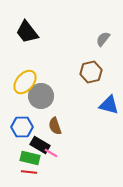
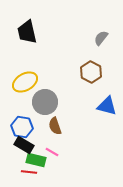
black trapezoid: rotated 25 degrees clockwise
gray semicircle: moved 2 px left, 1 px up
brown hexagon: rotated 20 degrees counterclockwise
yellow ellipse: rotated 20 degrees clockwise
gray circle: moved 4 px right, 6 px down
blue triangle: moved 2 px left, 1 px down
blue hexagon: rotated 10 degrees clockwise
black rectangle: moved 16 px left
pink line: moved 1 px right, 1 px up
green rectangle: moved 6 px right, 2 px down
